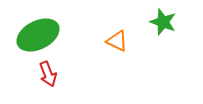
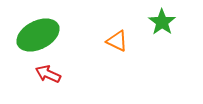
green star: moved 1 px left; rotated 16 degrees clockwise
red arrow: rotated 135 degrees clockwise
